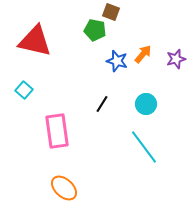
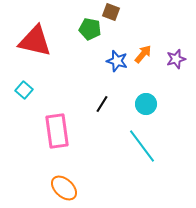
green pentagon: moved 5 px left, 1 px up
cyan line: moved 2 px left, 1 px up
